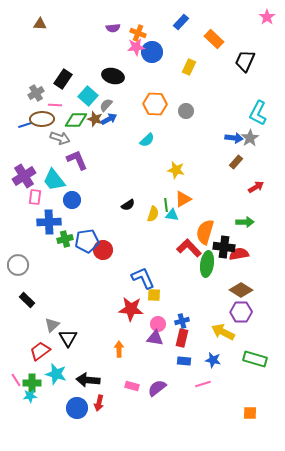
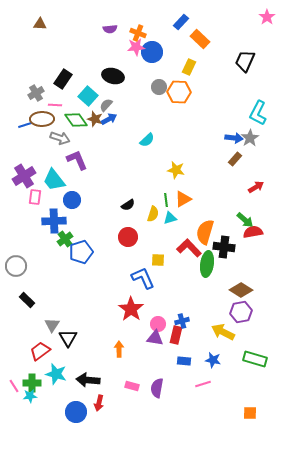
purple semicircle at (113, 28): moved 3 px left, 1 px down
orange rectangle at (214, 39): moved 14 px left
orange hexagon at (155, 104): moved 24 px right, 12 px up
gray circle at (186, 111): moved 27 px left, 24 px up
green diamond at (76, 120): rotated 55 degrees clockwise
brown rectangle at (236, 162): moved 1 px left, 3 px up
green line at (166, 205): moved 5 px up
cyan triangle at (172, 215): moved 2 px left, 3 px down; rotated 24 degrees counterclockwise
blue cross at (49, 222): moved 5 px right, 1 px up
green arrow at (245, 222): moved 2 px up; rotated 42 degrees clockwise
green cross at (65, 239): rotated 21 degrees counterclockwise
blue pentagon at (87, 241): moved 6 px left, 11 px down; rotated 10 degrees counterclockwise
red circle at (103, 250): moved 25 px right, 13 px up
red semicircle at (239, 254): moved 14 px right, 22 px up
gray circle at (18, 265): moved 2 px left, 1 px down
yellow square at (154, 295): moved 4 px right, 35 px up
red star at (131, 309): rotated 30 degrees clockwise
purple hexagon at (241, 312): rotated 10 degrees counterclockwise
gray triangle at (52, 325): rotated 14 degrees counterclockwise
red rectangle at (182, 338): moved 6 px left, 3 px up
pink line at (16, 380): moved 2 px left, 6 px down
purple semicircle at (157, 388): rotated 42 degrees counterclockwise
blue circle at (77, 408): moved 1 px left, 4 px down
